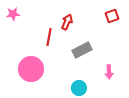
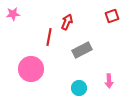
pink arrow: moved 9 px down
